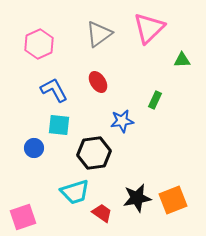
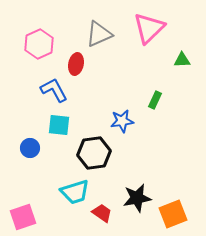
gray triangle: rotated 12 degrees clockwise
red ellipse: moved 22 px left, 18 px up; rotated 45 degrees clockwise
blue circle: moved 4 px left
orange square: moved 14 px down
